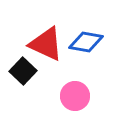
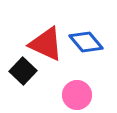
blue diamond: rotated 40 degrees clockwise
pink circle: moved 2 px right, 1 px up
